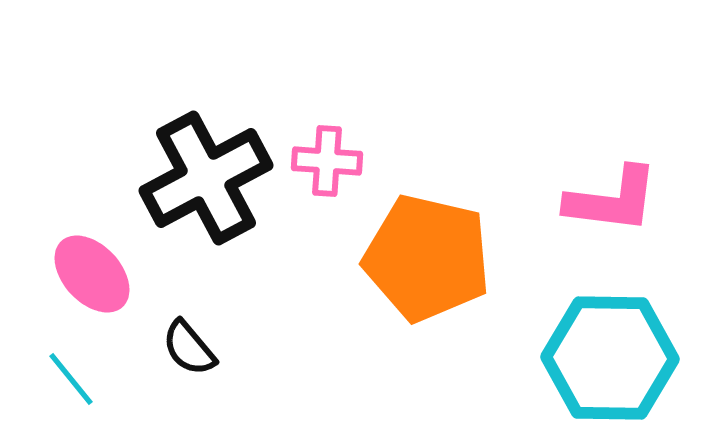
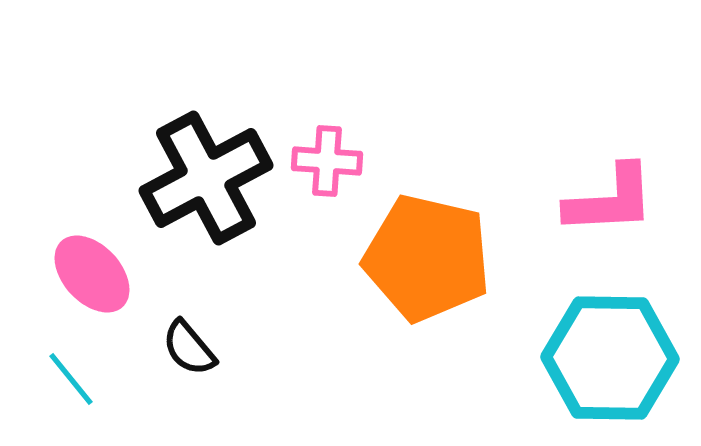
pink L-shape: moved 2 px left; rotated 10 degrees counterclockwise
